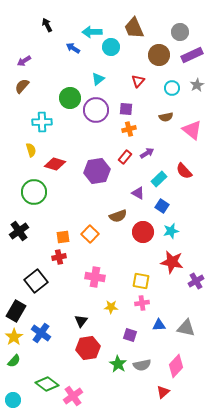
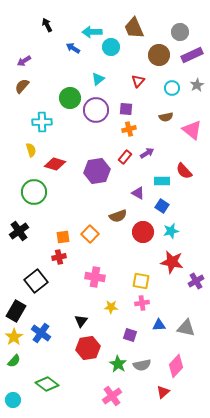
cyan rectangle at (159, 179): moved 3 px right, 2 px down; rotated 42 degrees clockwise
pink cross at (73, 396): moved 39 px right
